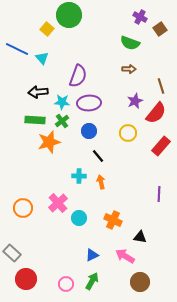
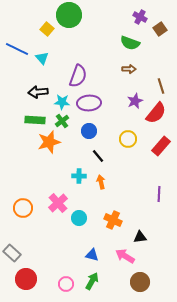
yellow circle: moved 6 px down
black triangle: rotated 16 degrees counterclockwise
blue triangle: rotated 40 degrees clockwise
